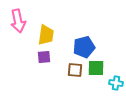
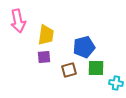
brown square: moved 6 px left; rotated 21 degrees counterclockwise
